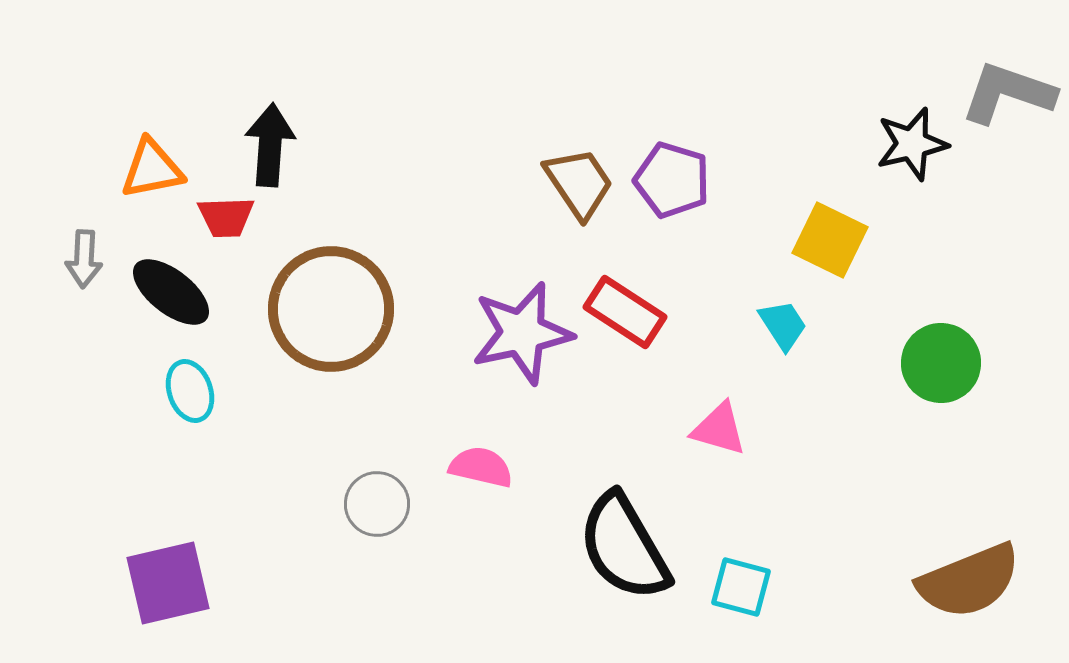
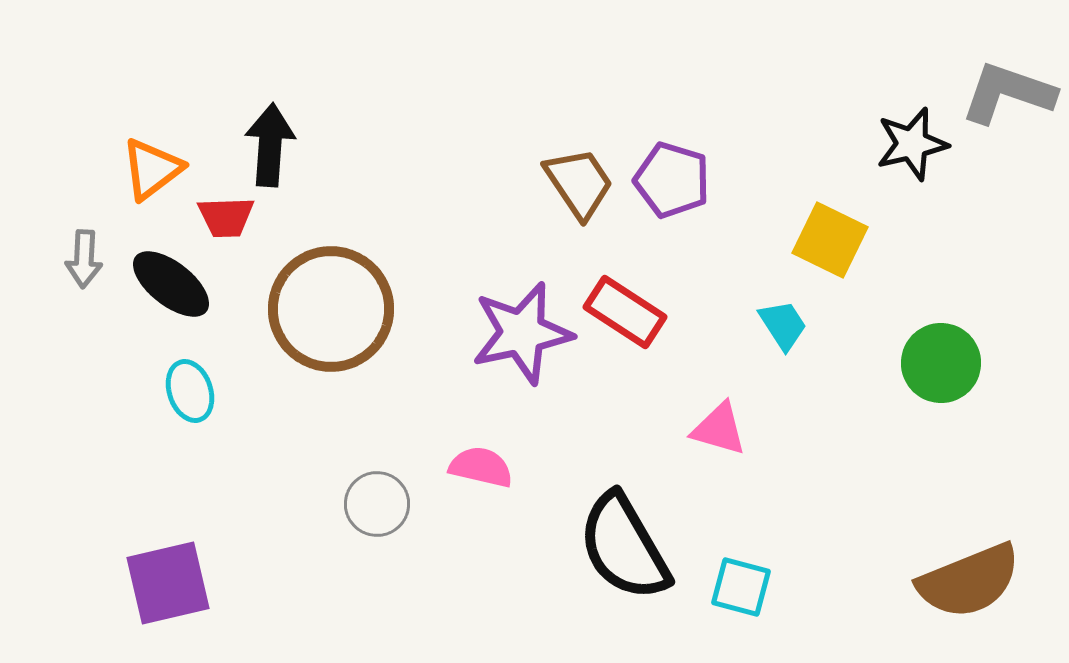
orange triangle: rotated 26 degrees counterclockwise
black ellipse: moved 8 px up
